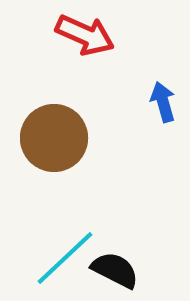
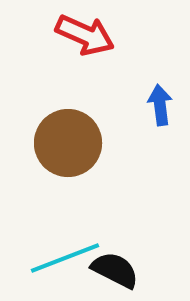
blue arrow: moved 3 px left, 3 px down; rotated 9 degrees clockwise
brown circle: moved 14 px right, 5 px down
cyan line: rotated 22 degrees clockwise
